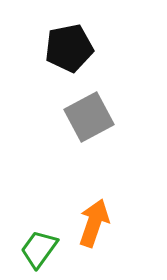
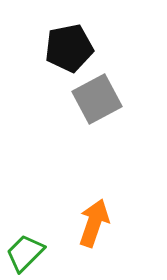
gray square: moved 8 px right, 18 px up
green trapezoid: moved 14 px left, 4 px down; rotated 9 degrees clockwise
